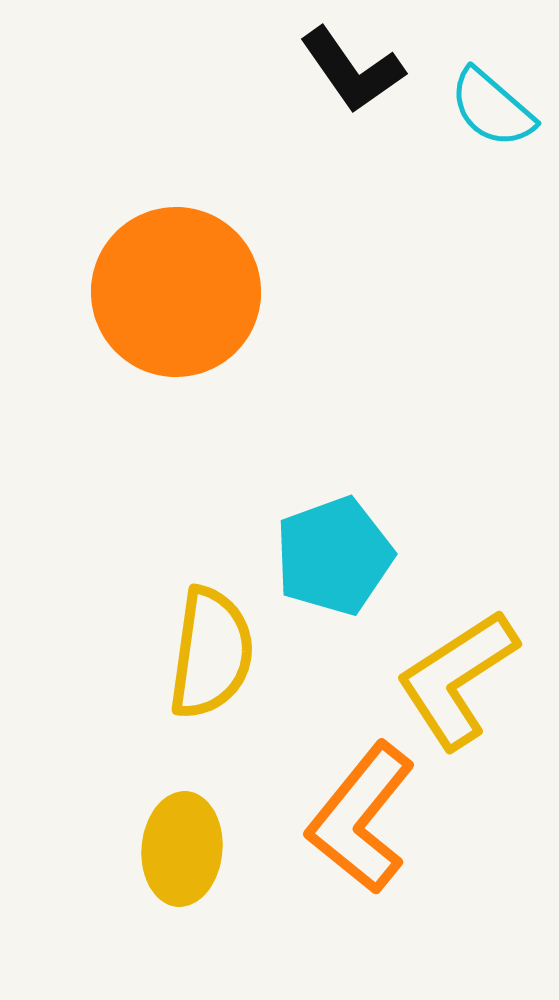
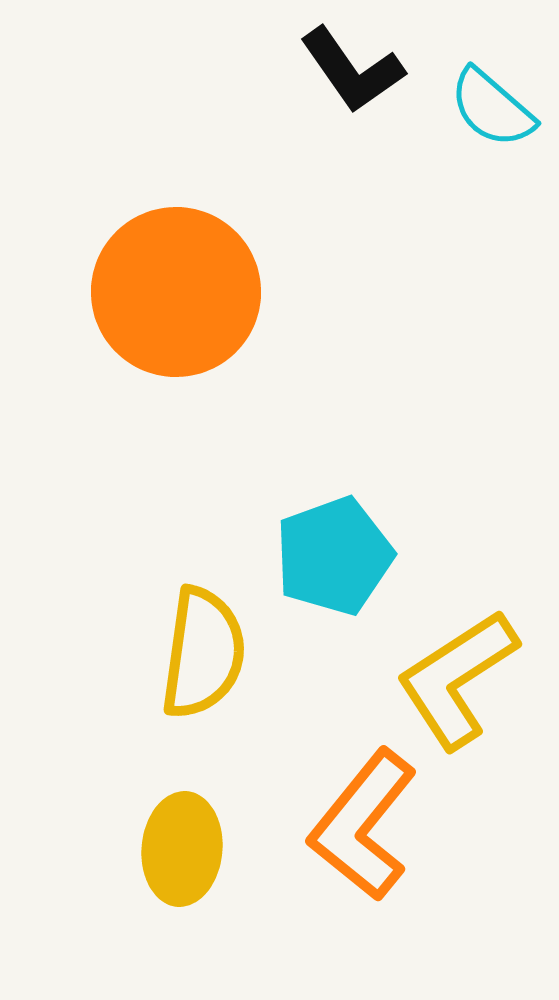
yellow semicircle: moved 8 px left
orange L-shape: moved 2 px right, 7 px down
